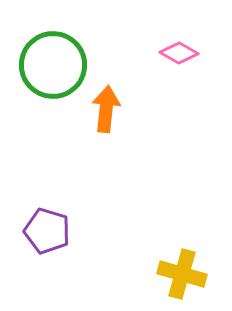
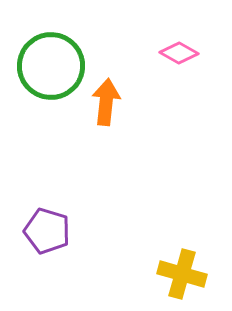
green circle: moved 2 px left, 1 px down
orange arrow: moved 7 px up
